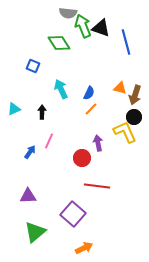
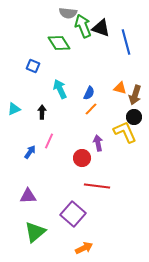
cyan arrow: moved 1 px left
